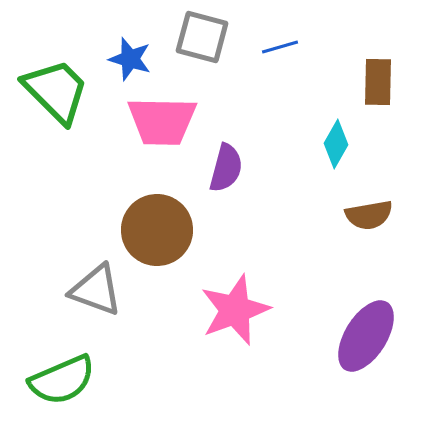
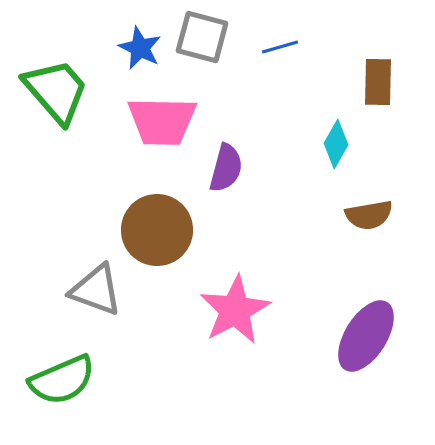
blue star: moved 10 px right, 11 px up; rotated 9 degrees clockwise
green trapezoid: rotated 4 degrees clockwise
pink star: rotated 8 degrees counterclockwise
